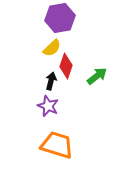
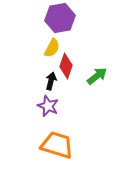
yellow semicircle: rotated 18 degrees counterclockwise
